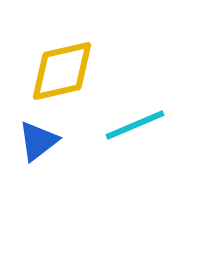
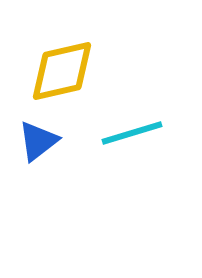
cyan line: moved 3 px left, 8 px down; rotated 6 degrees clockwise
